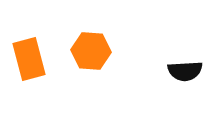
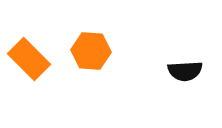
orange rectangle: rotated 30 degrees counterclockwise
